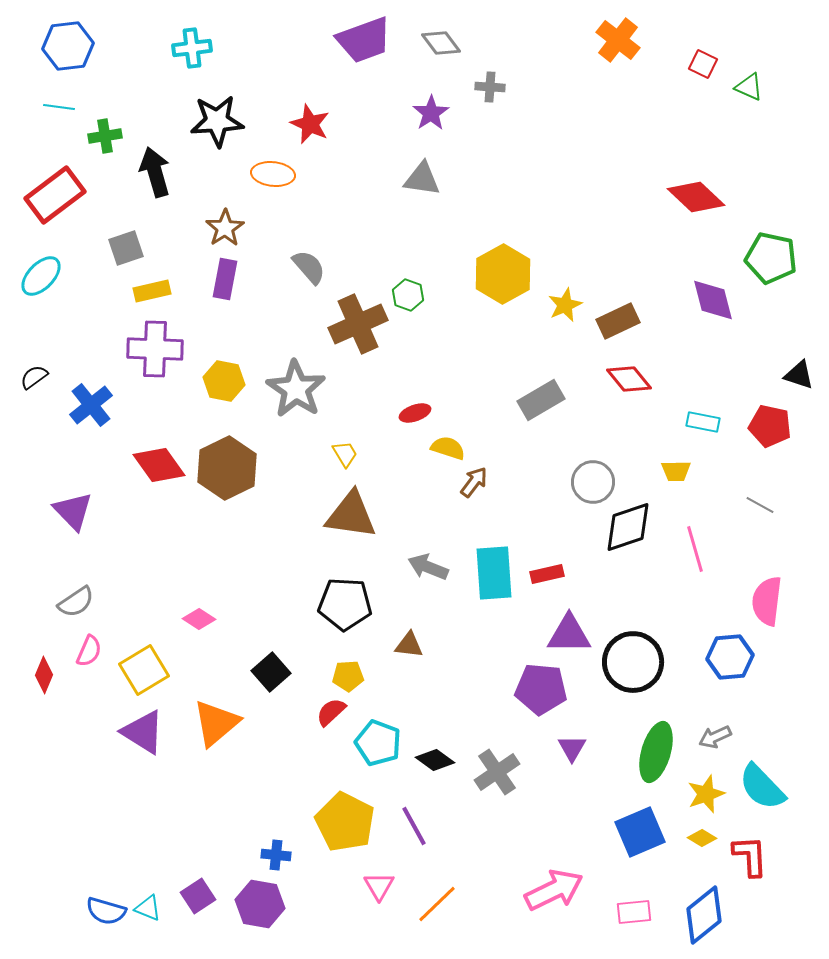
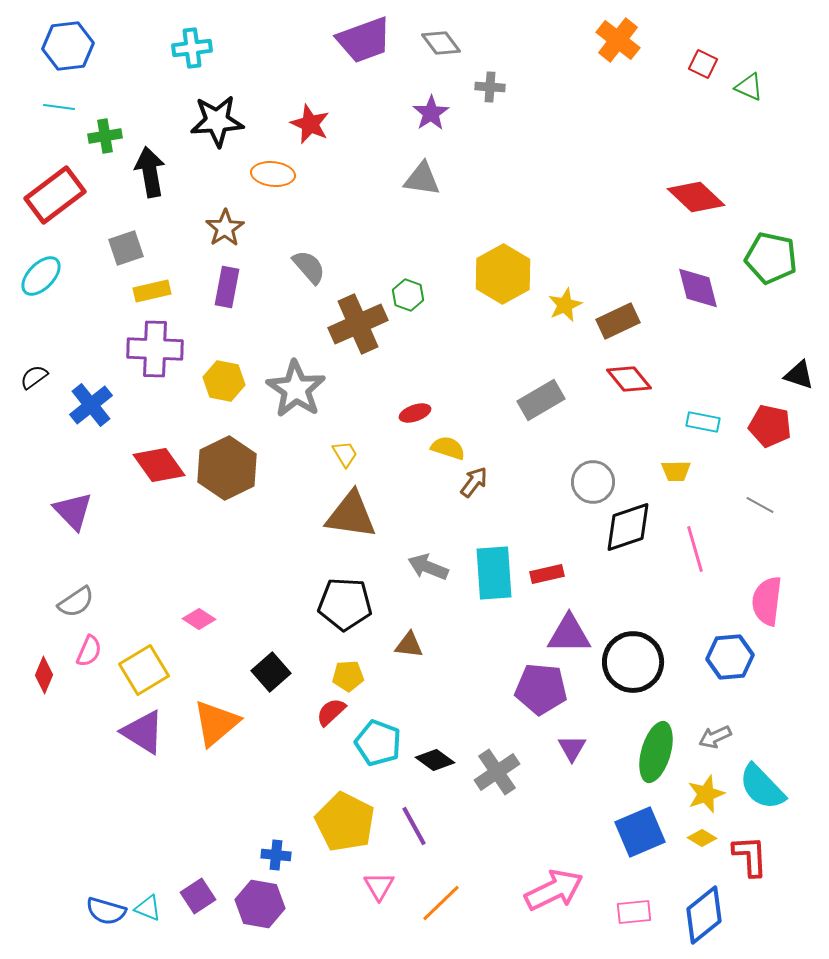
black arrow at (155, 172): moved 5 px left; rotated 6 degrees clockwise
purple rectangle at (225, 279): moved 2 px right, 8 px down
purple diamond at (713, 300): moved 15 px left, 12 px up
orange line at (437, 904): moved 4 px right, 1 px up
